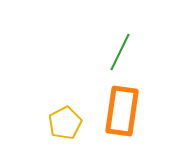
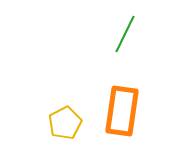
green line: moved 5 px right, 18 px up
